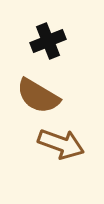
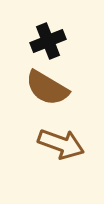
brown semicircle: moved 9 px right, 8 px up
